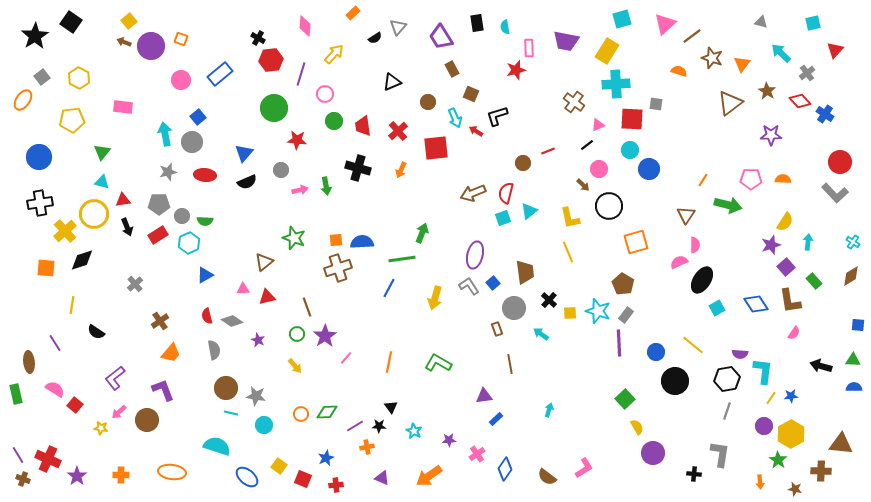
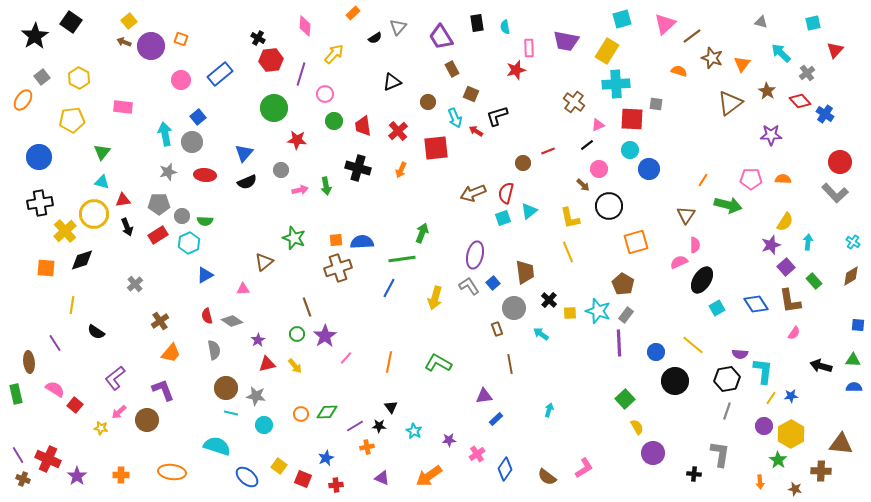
red triangle at (267, 297): moved 67 px down
purple star at (258, 340): rotated 16 degrees clockwise
